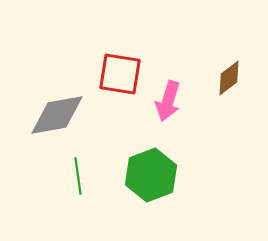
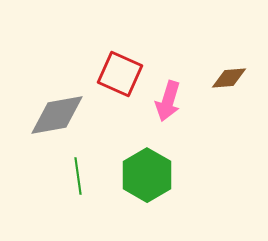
red square: rotated 15 degrees clockwise
brown diamond: rotated 33 degrees clockwise
green hexagon: moved 4 px left; rotated 9 degrees counterclockwise
